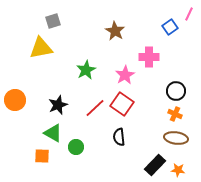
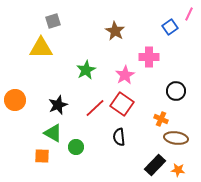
yellow triangle: rotated 10 degrees clockwise
orange cross: moved 14 px left, 5 px down
